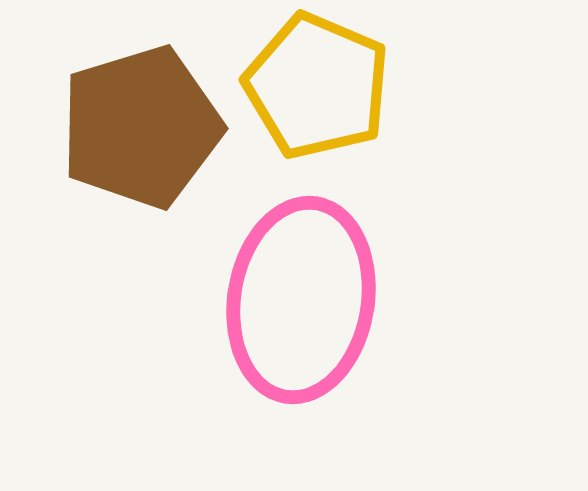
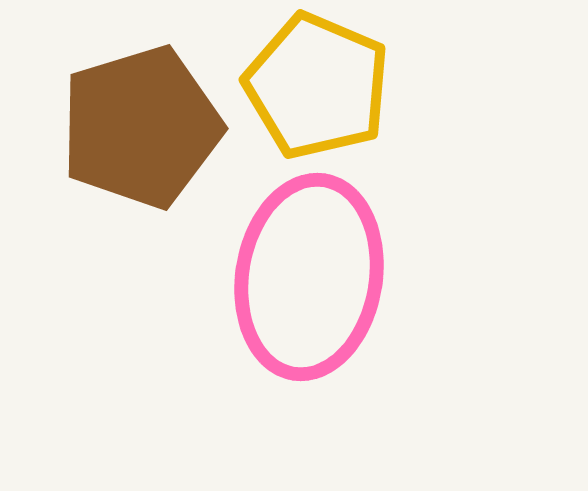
pink ellipse: moved 8 px right, 23 px up
